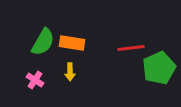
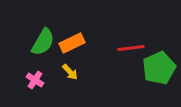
orange rectangle: rotated 35 degrees counterclockwise
yellow arrow: rotated 42 degrees counterclockwise
